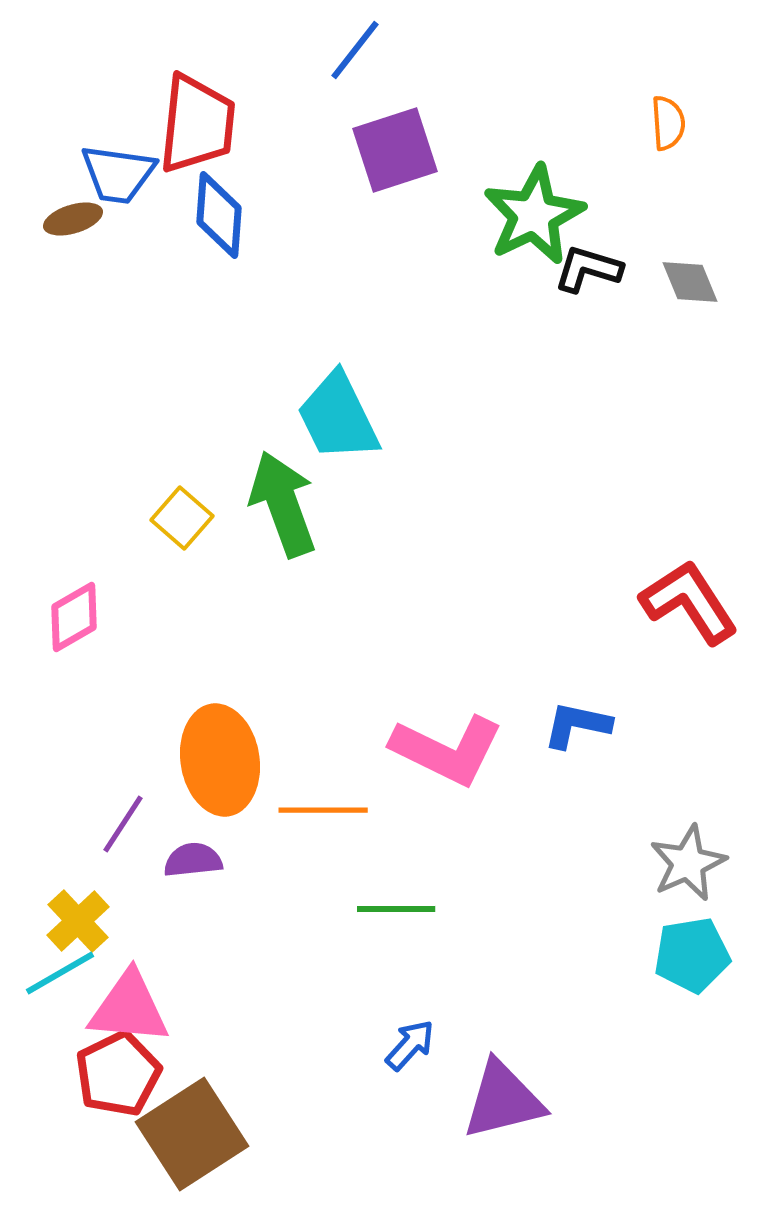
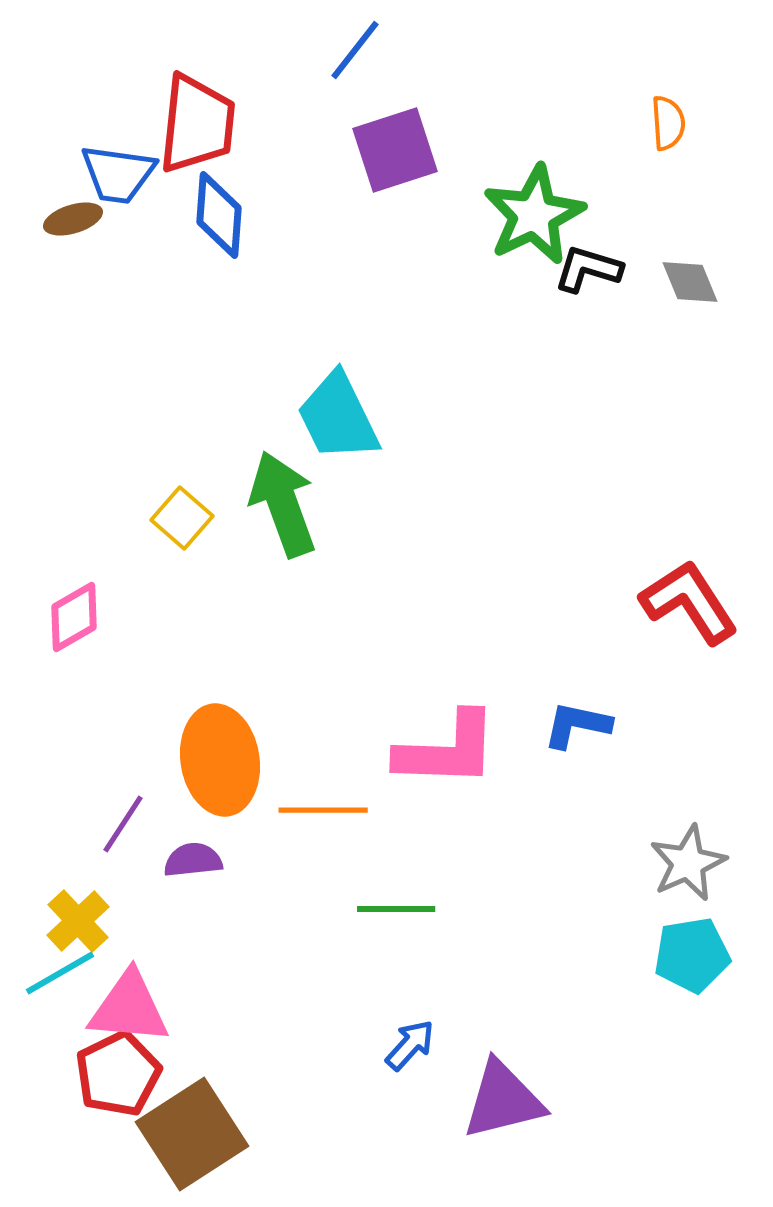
pink L-shape: rotated 24 degrees counterclockwise
